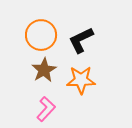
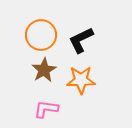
pink L-shape: rotated 125 degrees counterclockwise
